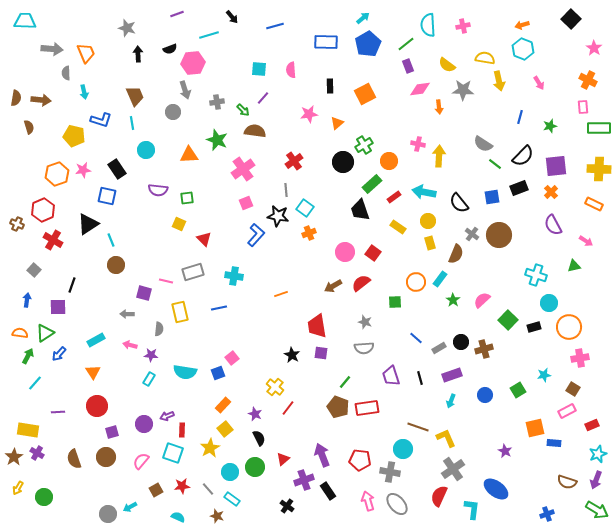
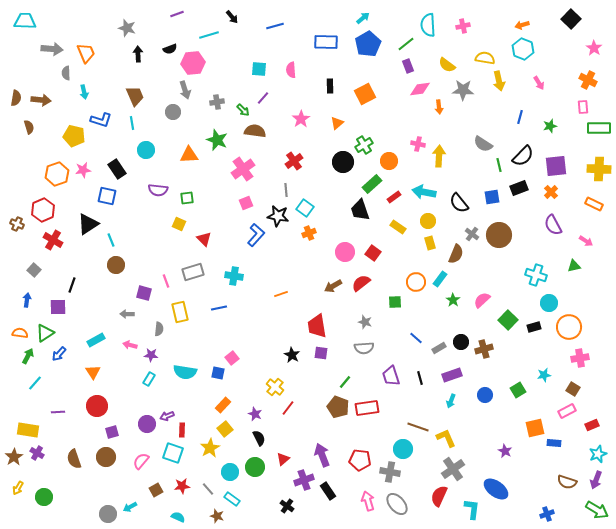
pink star at (309, 114): moved 8 px left, 5 px down; rotated 24 degrees counterclockwise
green line at (495, 164): moved 4 px right, 1 px down; rotated 40 degrees clockwise
pink line at (166, 281): rotated 56 degrees clockwise
blue square at (218, 373): rotated 32 degrees clockwise
purple circle at (144, 424): moved 3 px right
